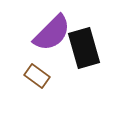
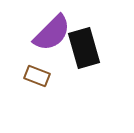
brown rectangle: rotated 15 degrees counterclockwise
